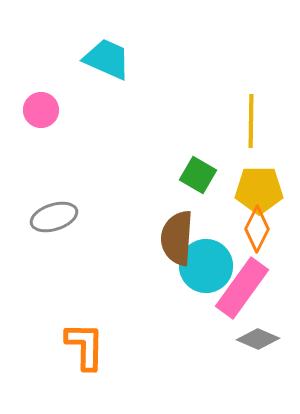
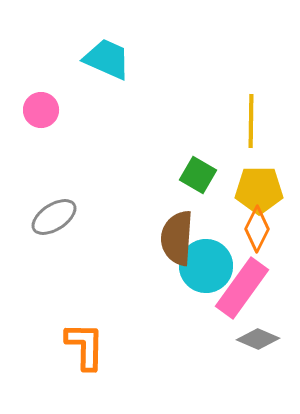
gray ellipse: rotated 15 degrees counterclockwise
